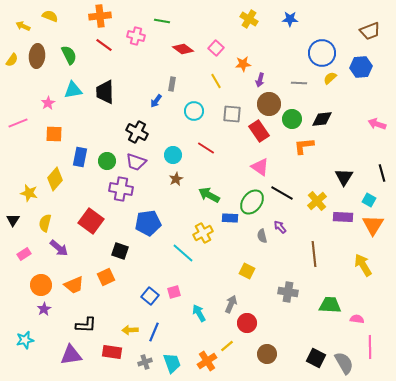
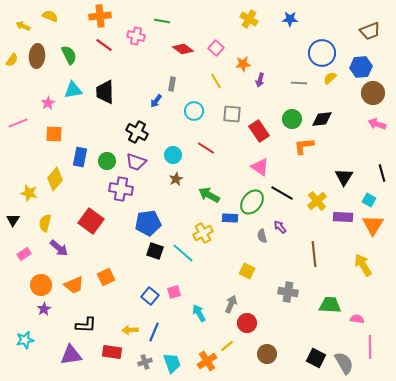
brown circle at (269, 104): moved 104 px right, 11 px up
black square at (120, 251): moved 35 px right
